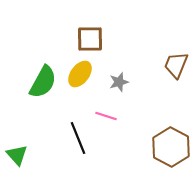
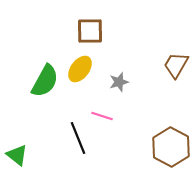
brown square: moved 8 px up
brown trapezoid: rotated 8 degrees clockwise
yellow ellipse: moved 5 px up
green semicircle: moved 2 px right, 1 px up
pink line: moved 4 px left
green triangle: rotated 10 degrees counterclockwise
